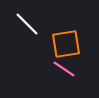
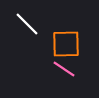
orange square: rotated 8 degrees clockwise
